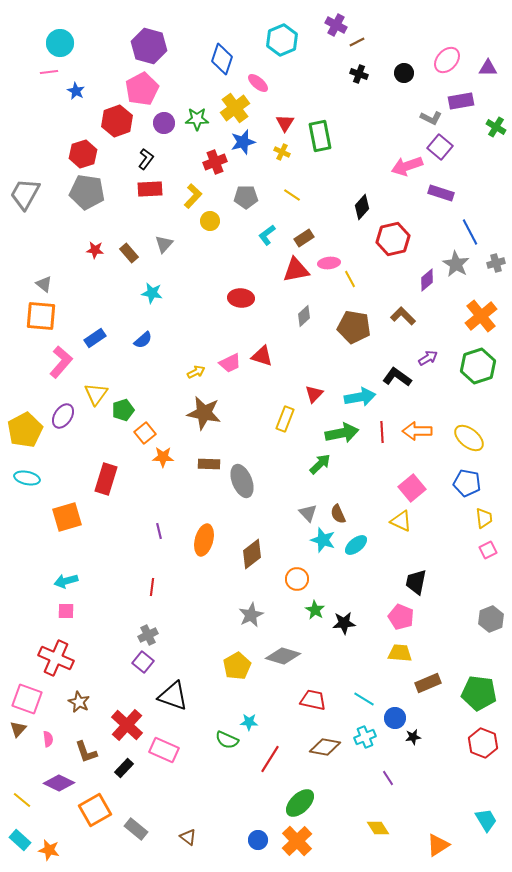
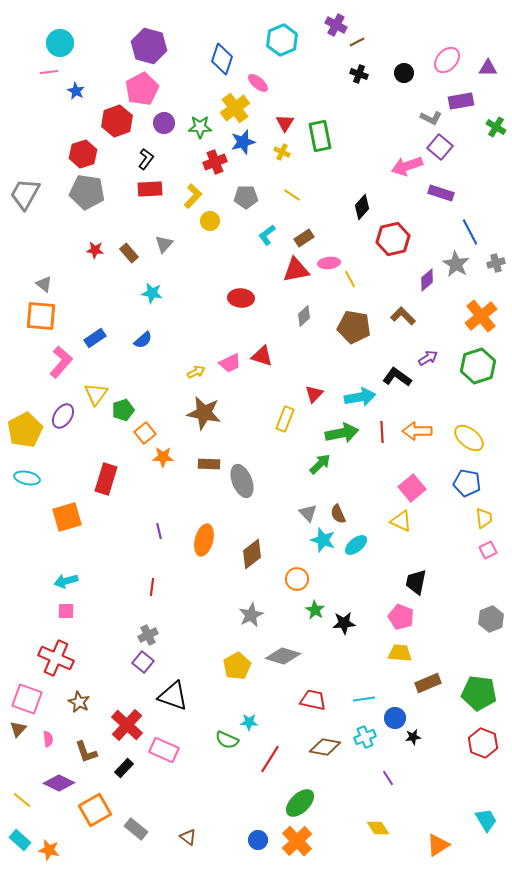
green star at (197, 119): moved 3 px right, 8 px down
cyan line at (364, 699): rotated 40 degrees counterclockwise
